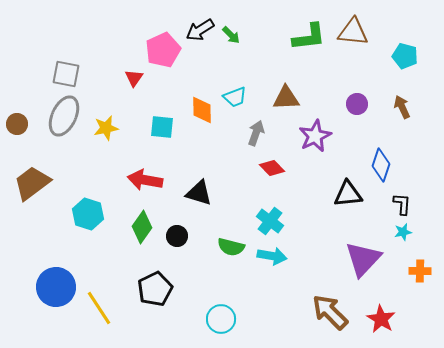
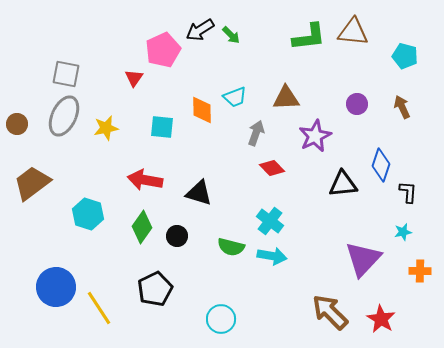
black triangle at (348, 194): moved 5 px left, 10 px up
black L-shape at (402, 204): moved 6 px right, 12 px up
